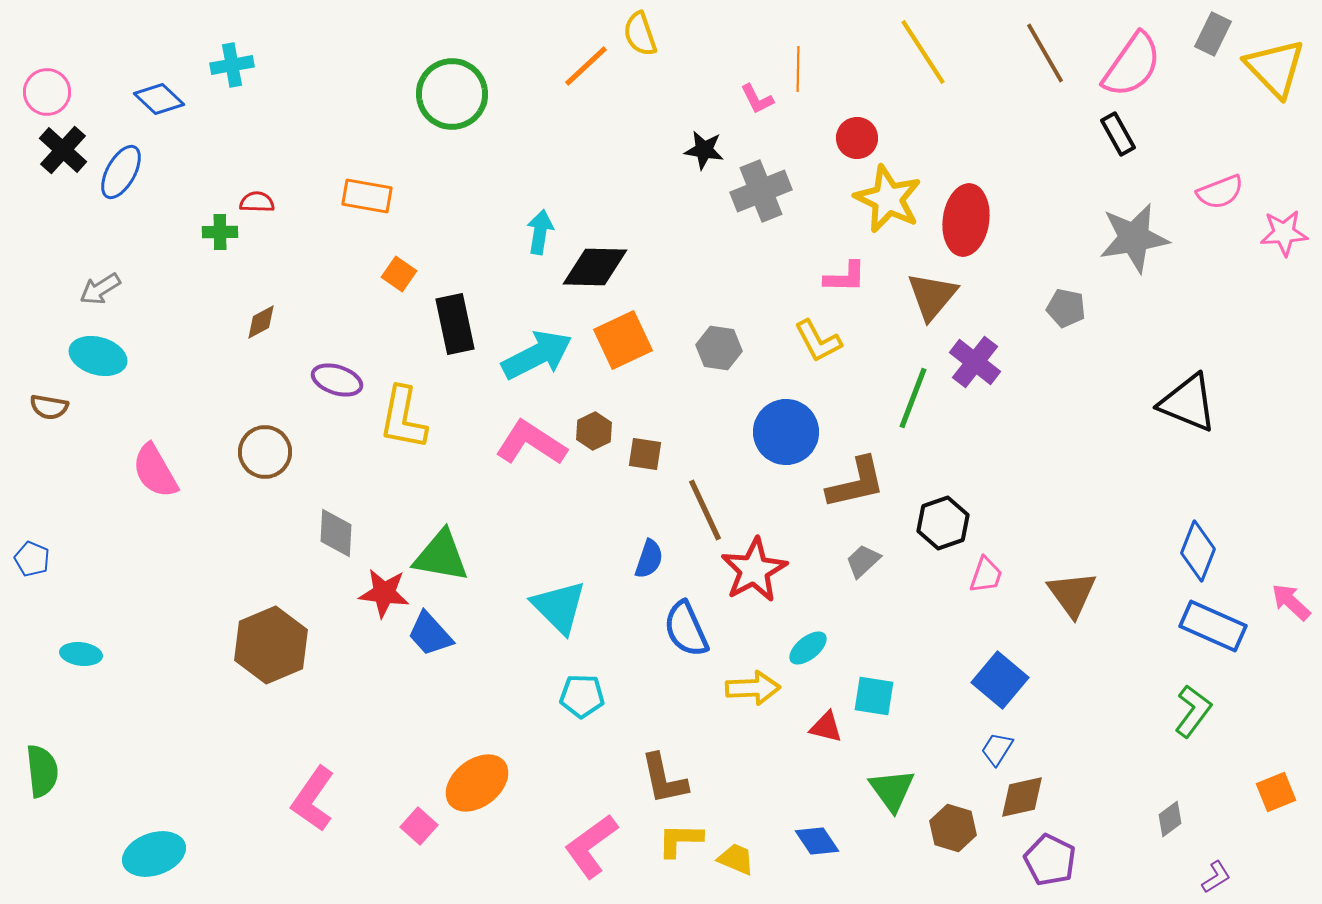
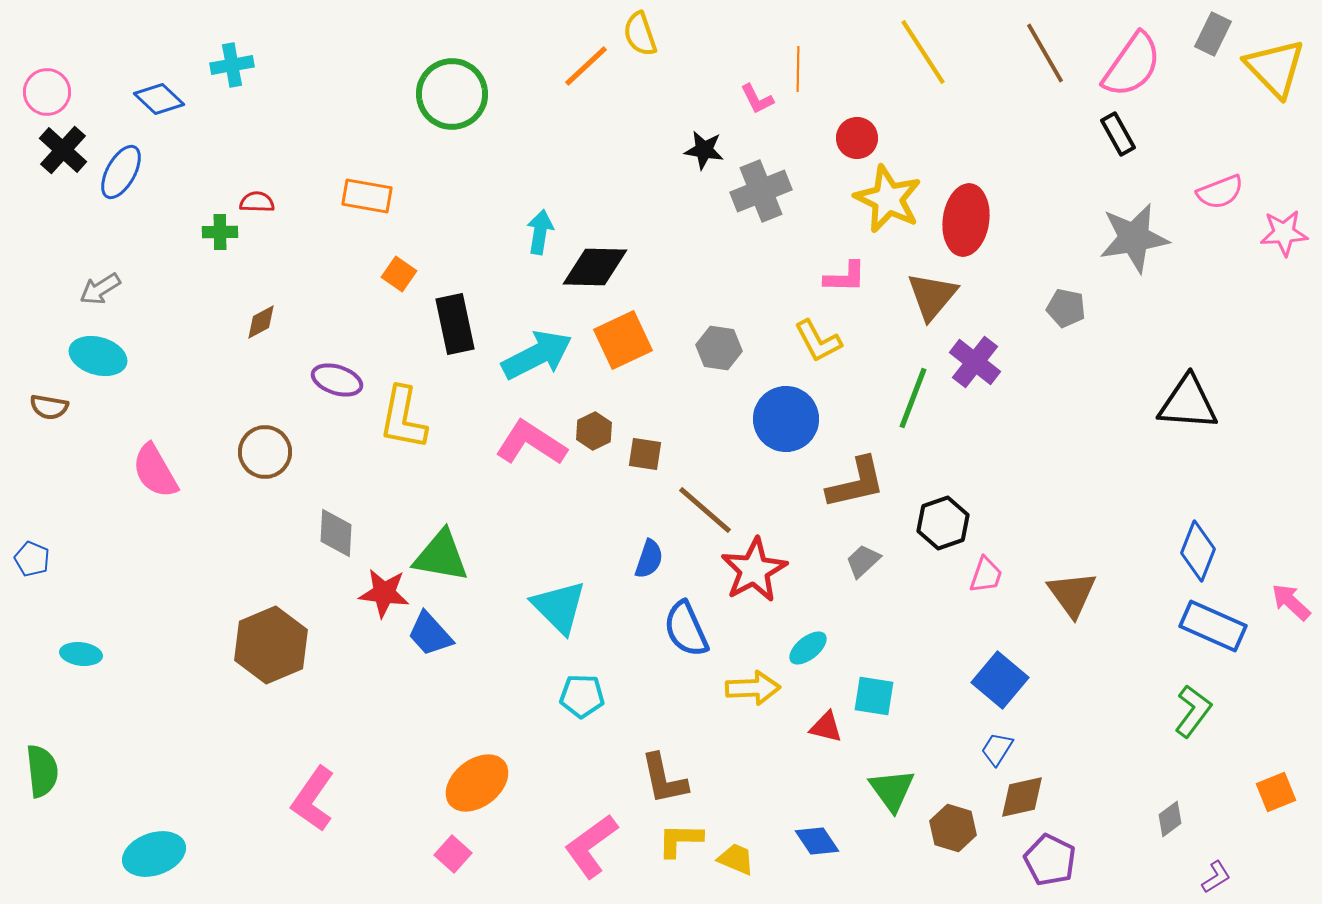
black triangle at (1188, 403): rotated 18 degrees counterclockwise
blue circle at (786, 432): moved 13 px up
brown line at (705, 510): rotated 24 degrees counterclockwise
pink square at (419, 826): moved 34 px right, 28 px down
